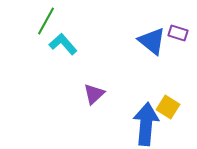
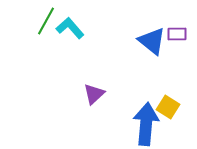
purple rectangle: moved 1 px left, 1 px down; rotated 18 degrees counterclockwise
cyan L-shape: moved 7 px right, 16 px up
